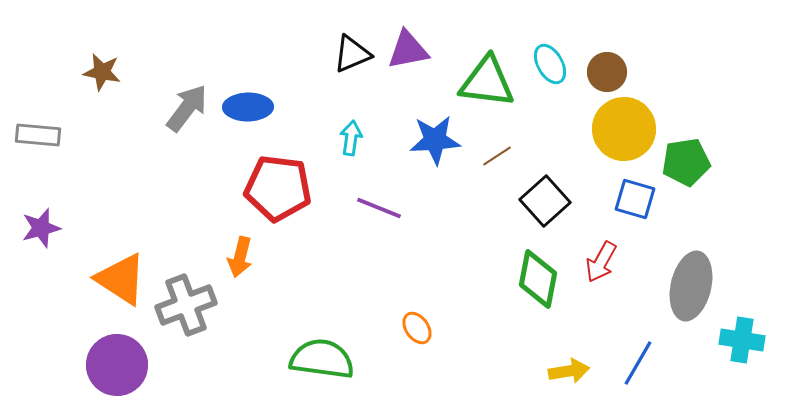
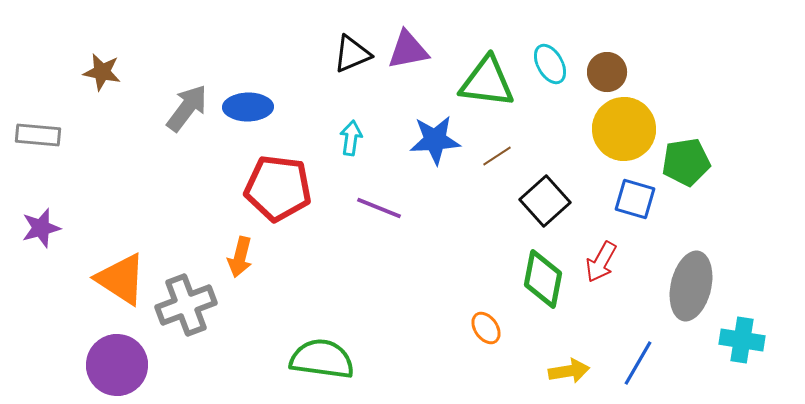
green diamond: moved 5 px right
orange ellipse: moved 69 px right
